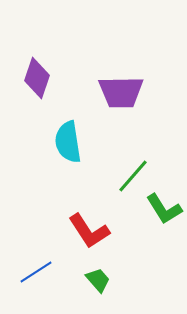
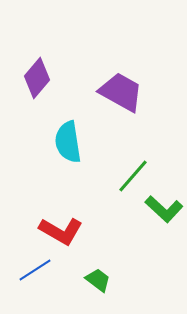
purple diamond: rotated 21 degrees clockwise
purple trapezoid: rotated 150 degrees counterclockwise
green L-shape: rotated 15 degrees counterclockwise
red L-shape: moved 28 px left; rotated 27 degrees counterclockwise
blue line: moved 1 px left, 2 px up
green trapezoid: rotated 12 degrees counterclockwise
